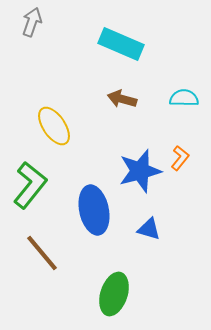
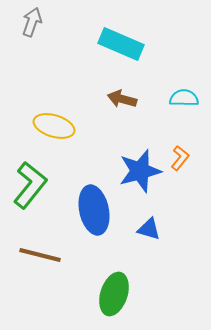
yellow ellipse: rotated 39 degrees counterclockwise
brown line: moved 2 px left, 2 px down; rotated 36 degrees counterclockwise
